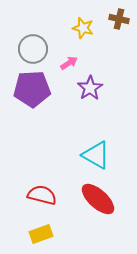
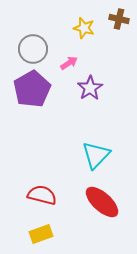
yellow star: moved 1 px right
purple pentagon: rotated 27 degrees counterclockwise
cyan triangle: rotated 44 degrees clockwise
red ellipse: moved 4 px right, 3 px down
